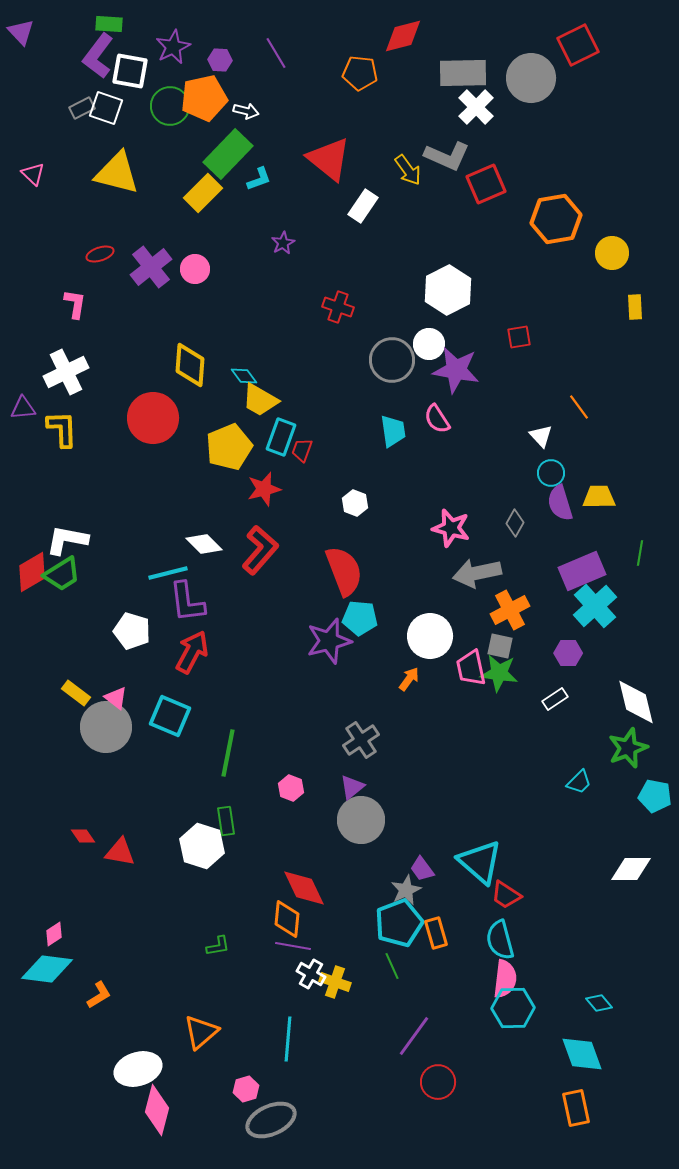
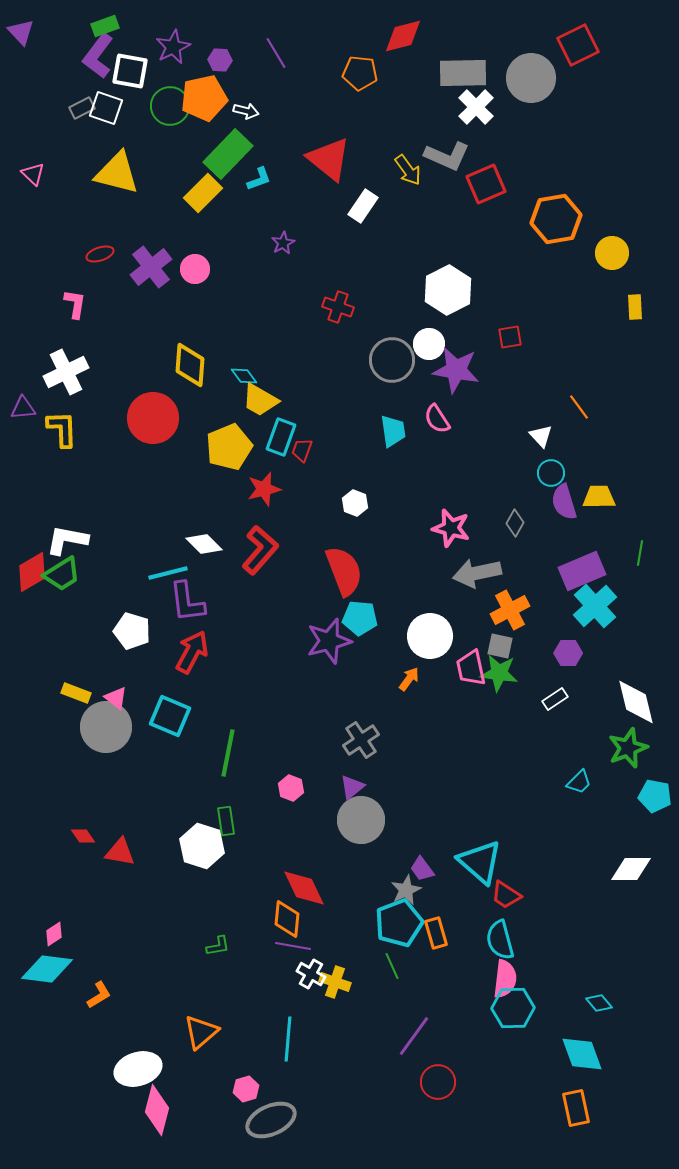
green rectangle at (109, 24): moved 4 px left, 2 px down; rotated 24 degrees counterclockwise
red square at (519, 337): moved 9 px left
purple semicircle at (560, 503): moved 4 px right, 1 px up
yellow rectangle at (76, 693): rotated 16 degrees counterclockwise
